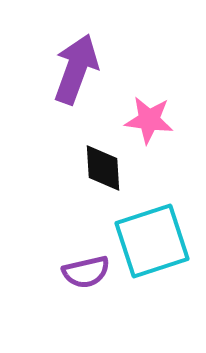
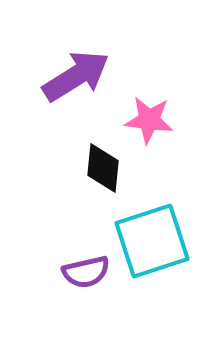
purple arrow: moved 7 px down; rotated 38 degrees clockwise
black diamond: rotated 9 degrees clockwise
